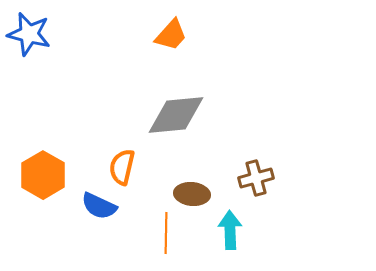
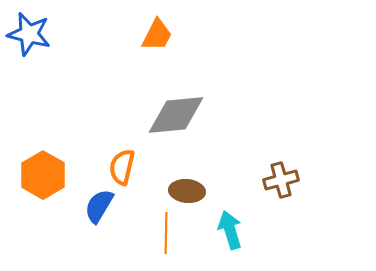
orange trapezoid: moved 14 px left; rotated 15 degrees counterclockwise
brown cross: moved 25 px right, 2 px down
brown ellipse: moved 5 px left, 3 px up
blue semicircle: rotated 96 degrees clockwise
cyan arrow: rotated 15 degrees counterclockwise
